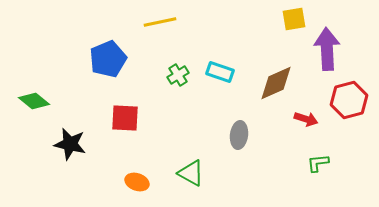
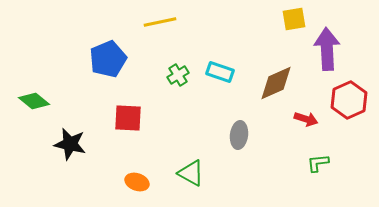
red hexagon: rotated 9 degrees counterclockwise
red square: moved 3 px right
